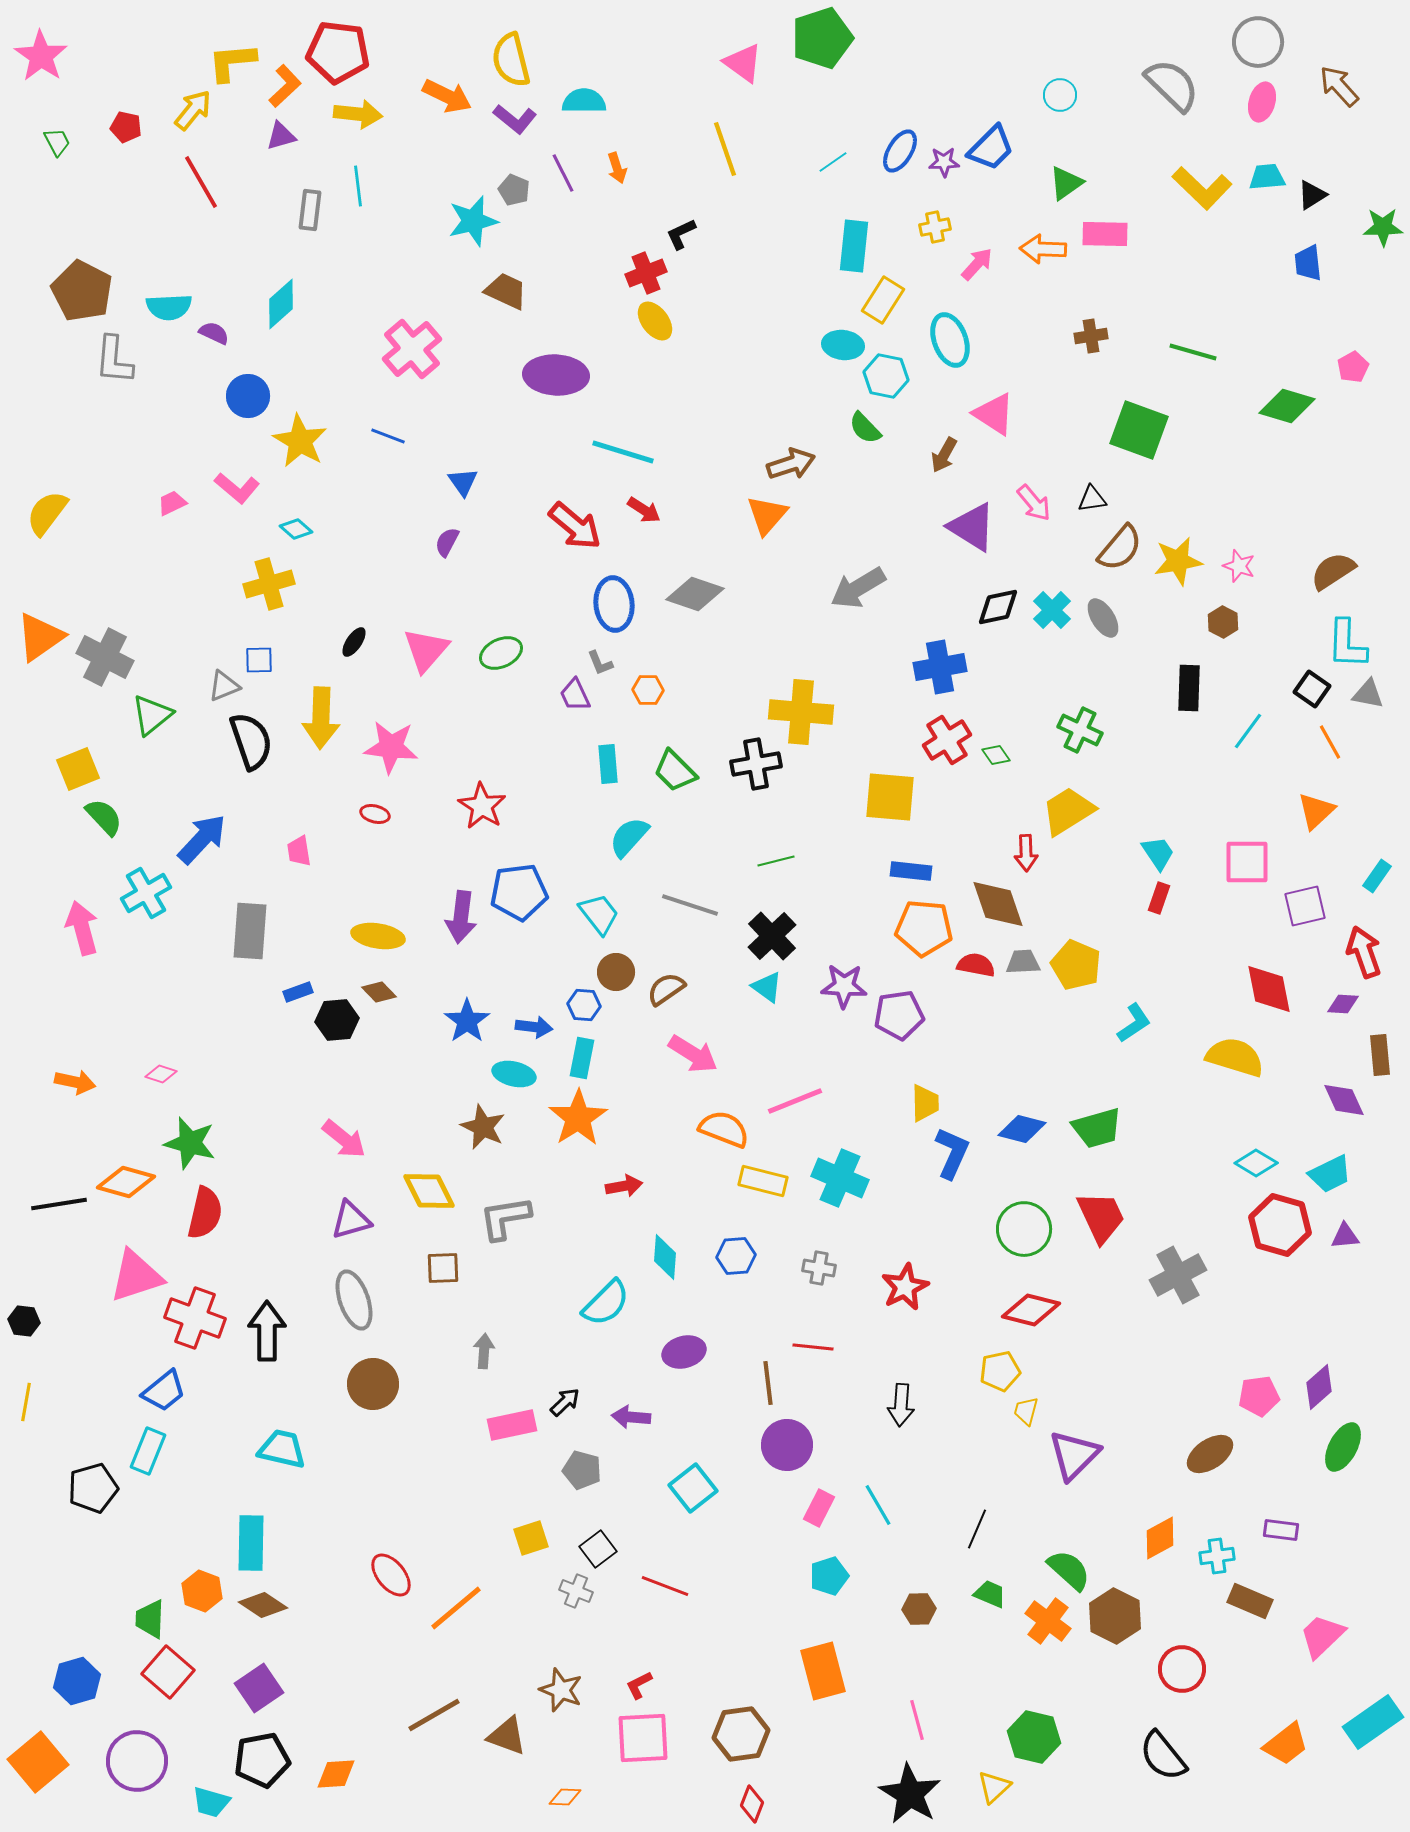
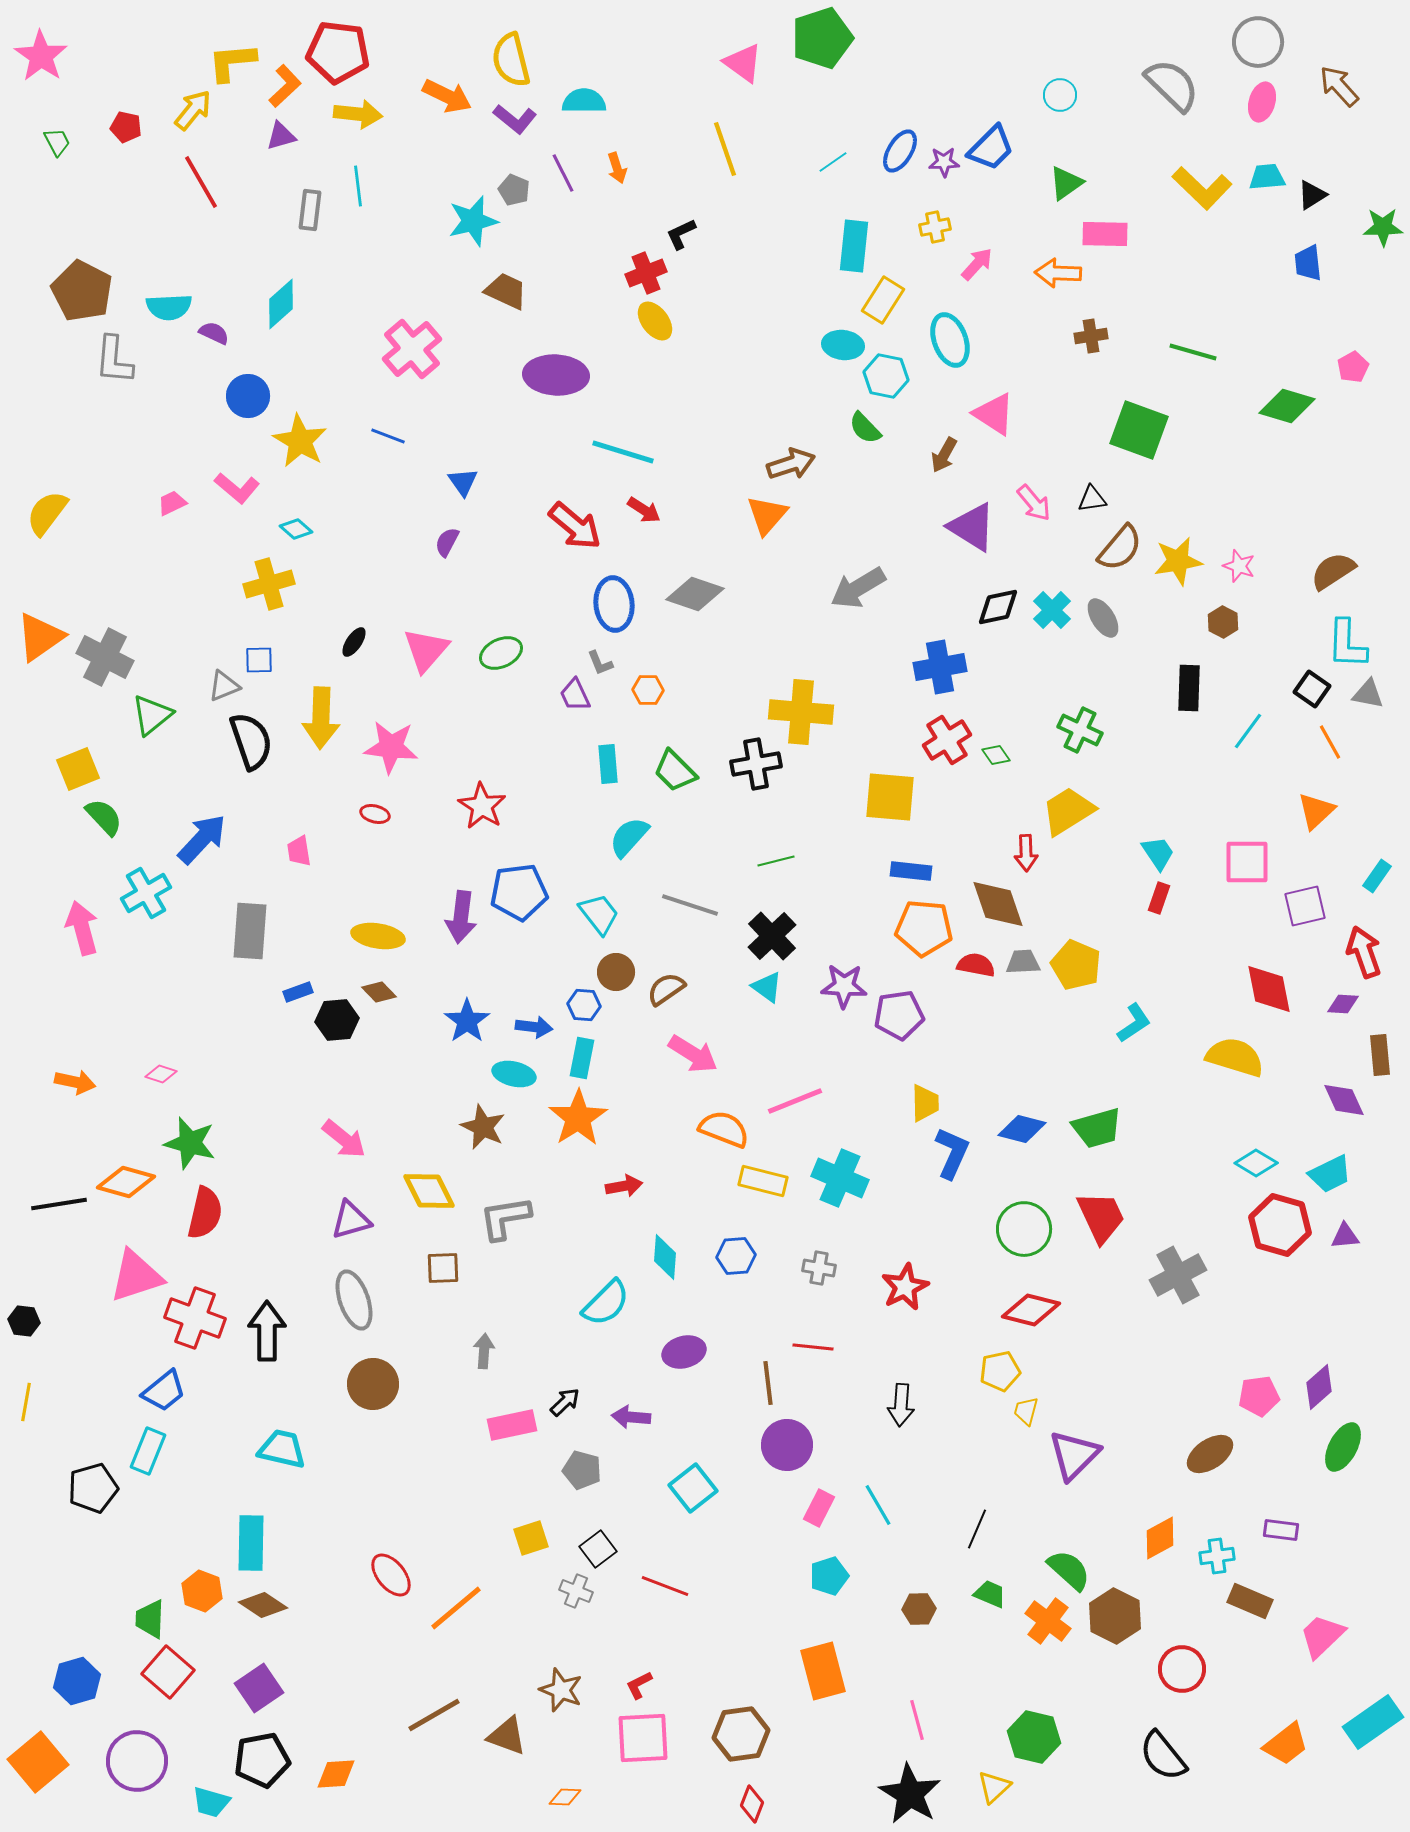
orange arrow at (1043, 249): moved 15 px right, 24 px down
